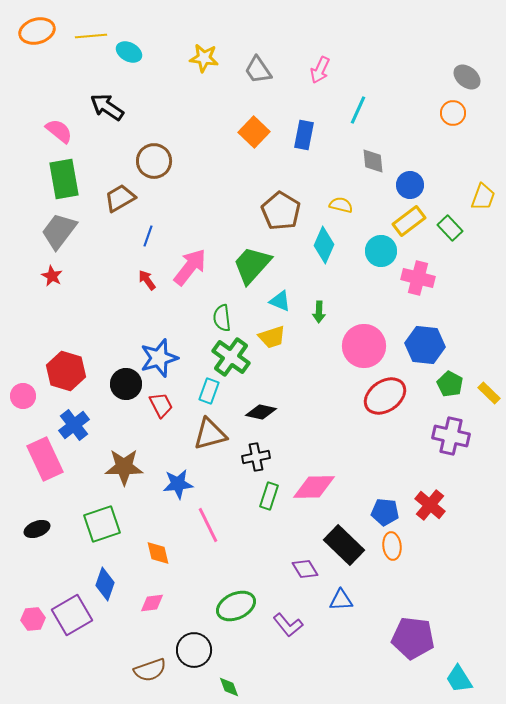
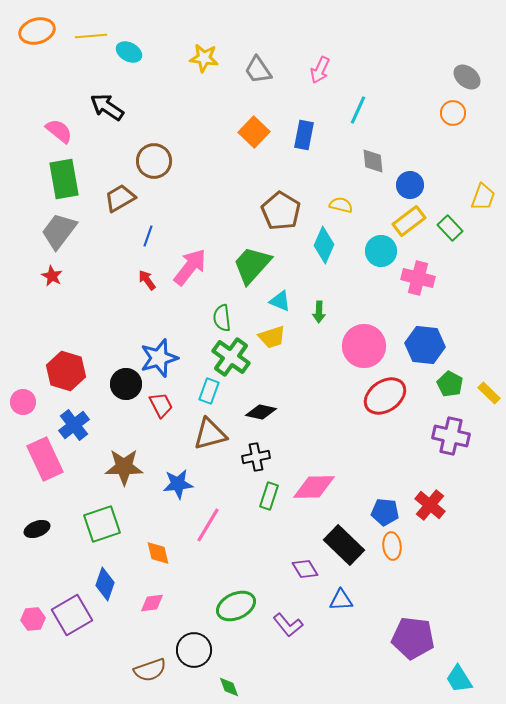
pink circle at (23, 396): moved 6 px down
pink line at (208, 525): rotated 57 degrees clockwise
